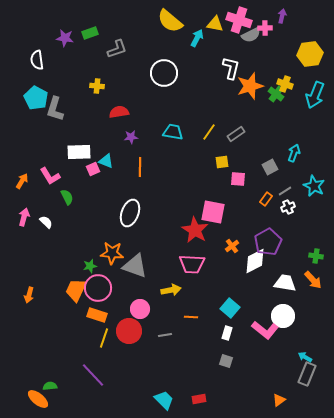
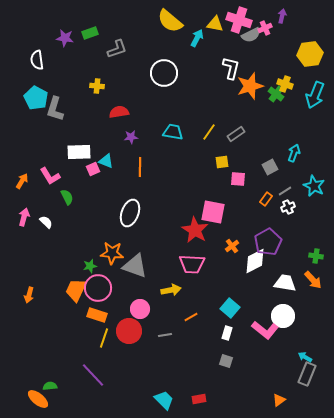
pink cross at (265, 28): rotated 24 degrees counterclockwise
orange line at (191, 317): rotated 32 degrees counterclockwise
